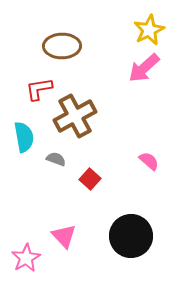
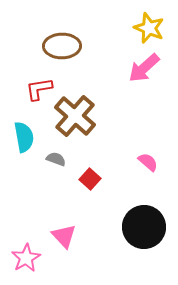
yellow star: moved 2 px up; rotated 24 degrees counterclockwise
brown cross: rotated 21 degrees counterclockwise
pink semicircle: moved 1 px left, 1 px down
black circle: moved 13 px right, 9 px up
